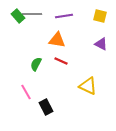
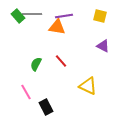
orange triangle: moved 13 px up
purple triangle: moved 2 px right, 2 px down
red line: rotated 24 degrees clockwise
